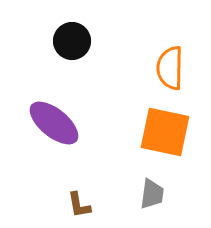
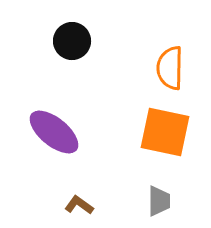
purple ellipse: moved 9 px down
gray trapezoid: moved 7 px right, 7 px down; rotated 8 degrees counterclockwise
brown L-shape: rotated 136 degrees clockwise
